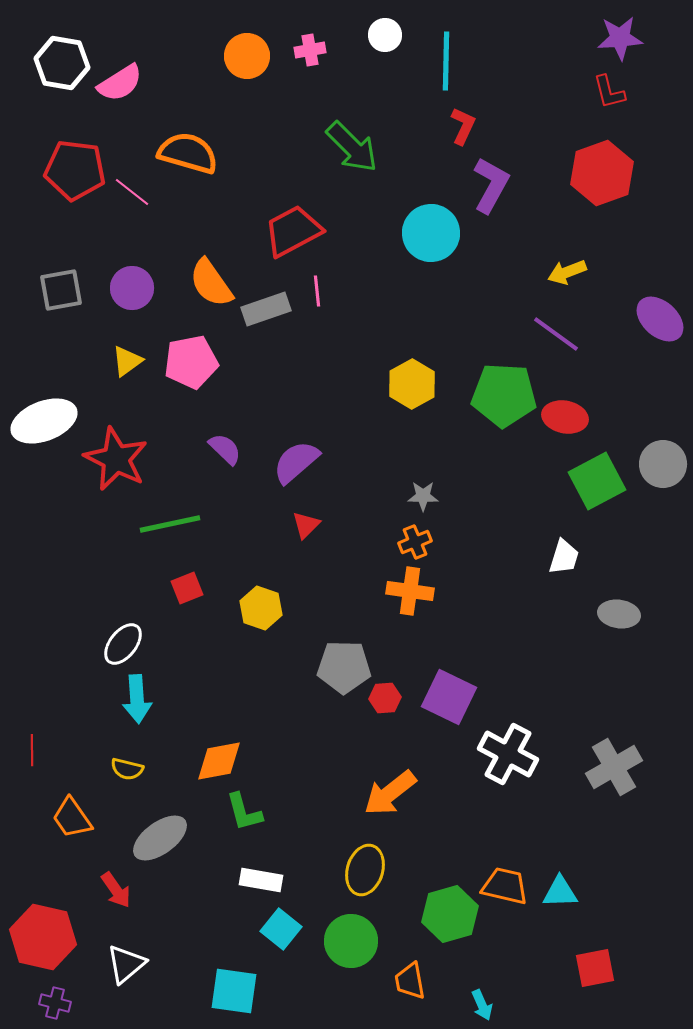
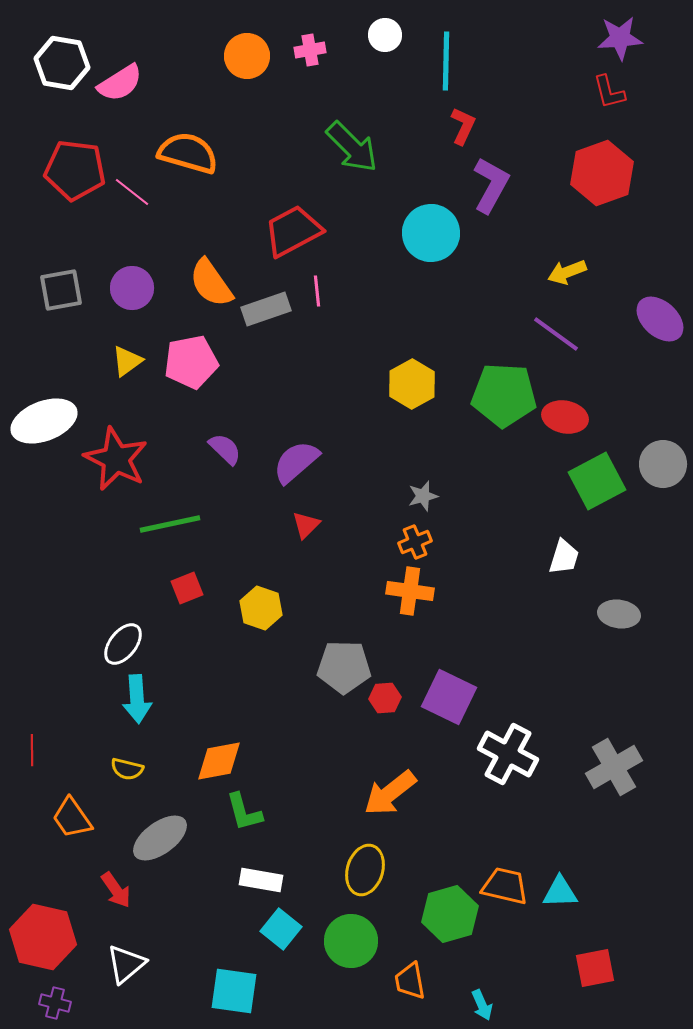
gray star at (423, 496): rotated 16 degrees counterclockwise
